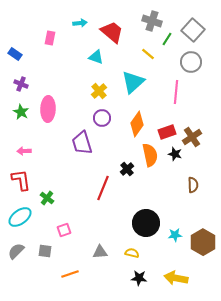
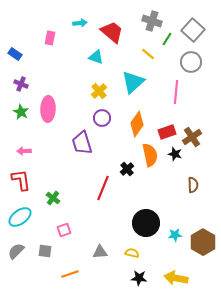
green cross at (47, 198): moved 6 px right
